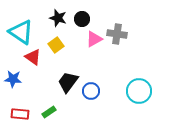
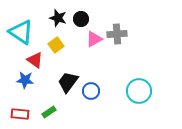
black circle: moved 1 px left
gray cross: rotated 12 degrees counterclockwise
red triangle: moved 2 px right, 3 px down
blue star: moved 12 px right, 1 px down
